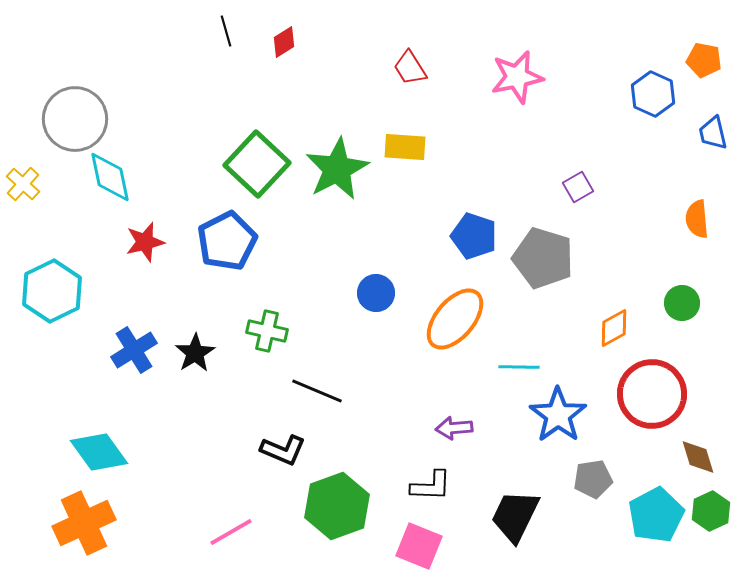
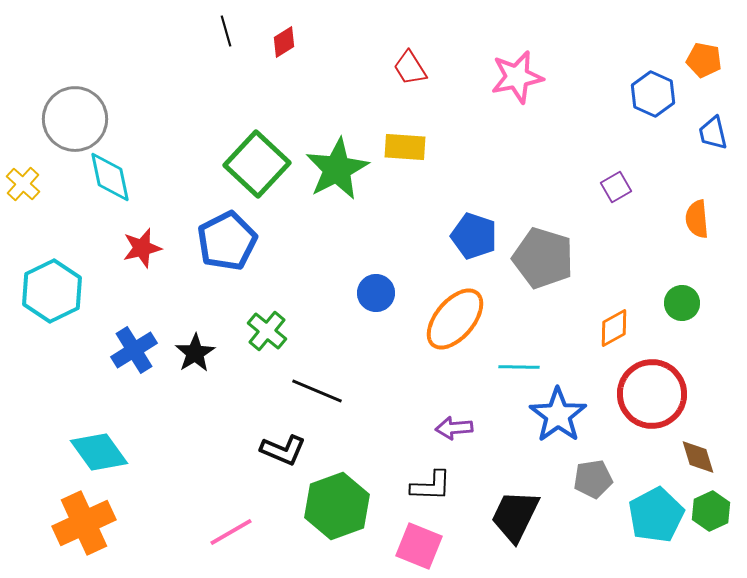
purple square at (578, 187): moved 38 px right
red star at (145, 242): moved 3 px left, 6 px down
green cross at (267, 331): rotated 27 degrees clockwise
